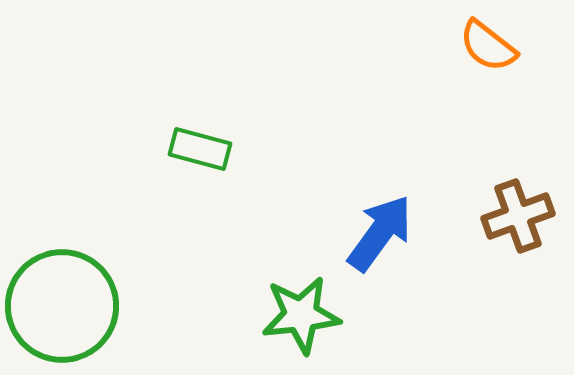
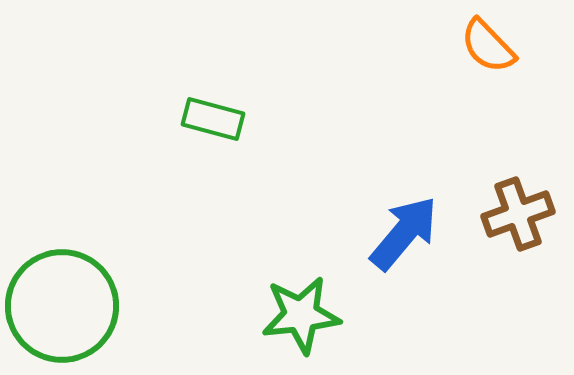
orange semicircle: rotated 8 degrees clockwise
green rectangle: moved 13 px right, 30 px up
brown cross: moved 2 px up
blue arrow: moved 24 px right; rotated 4 degrees clockwise
